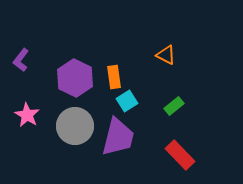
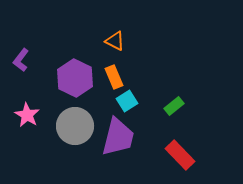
orange triangle: moved 51 px left, 14 px up
orange rectangle: rotated 15 degrees counterclockwise
